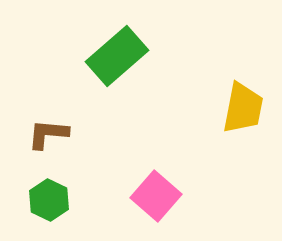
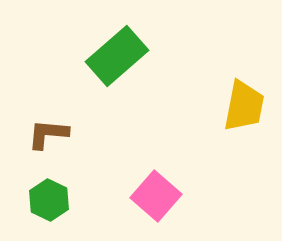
yellow trapezoid: moved 1 px right, 2 px up
